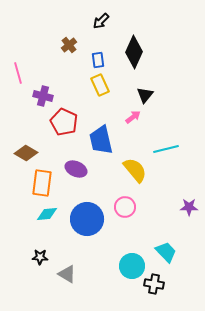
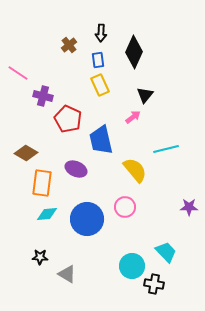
black arrow: moved 12 px down; rotated 42 degrees counterclockwise
pink line: rotated 40 degrees counterclockwise
red pentagon: moved 4 px right, 3 px up
